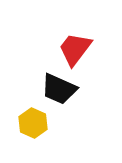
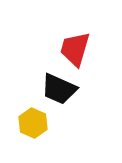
red trapezoid: rotated 21 degrees counterclockwise
